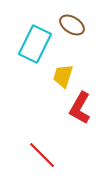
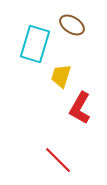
cyan rectangle: rotated 9 degrees counterclockwise
yellow trapezoid: moved 2 px left
red line: moved 16 px right, 5 px down
